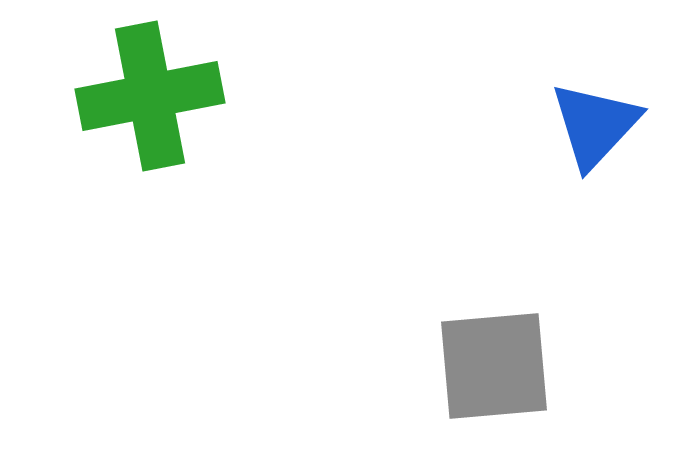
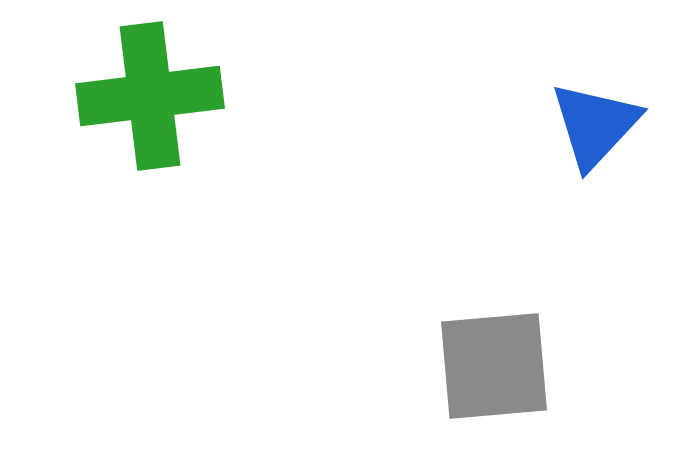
green cross: rotated 4 degrees clockwise
